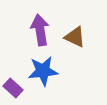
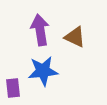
purple rectangle: rotated 42 degrees clockwise
